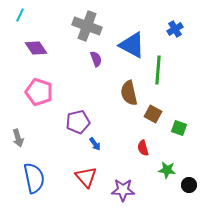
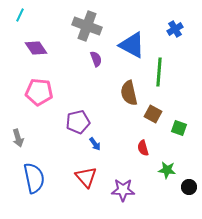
green line: moved 1 px right, 2 px down
pink pentagon: rotated 12 degrees counterclockwise
black circle: moved 2 px down
